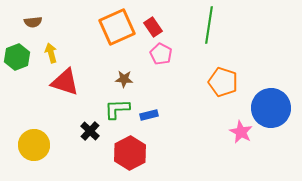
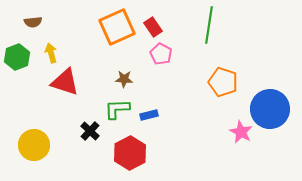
blue circle: moved 1 px left, 1 px down
